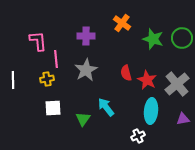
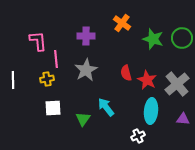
purple triangle: rotated 16 degrees clockwise
